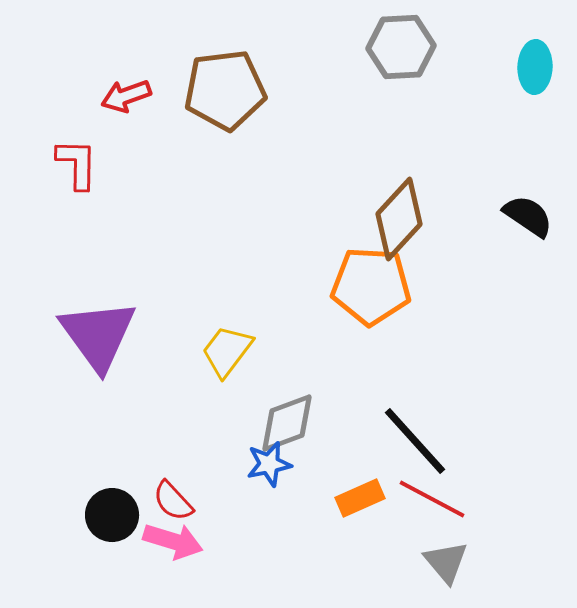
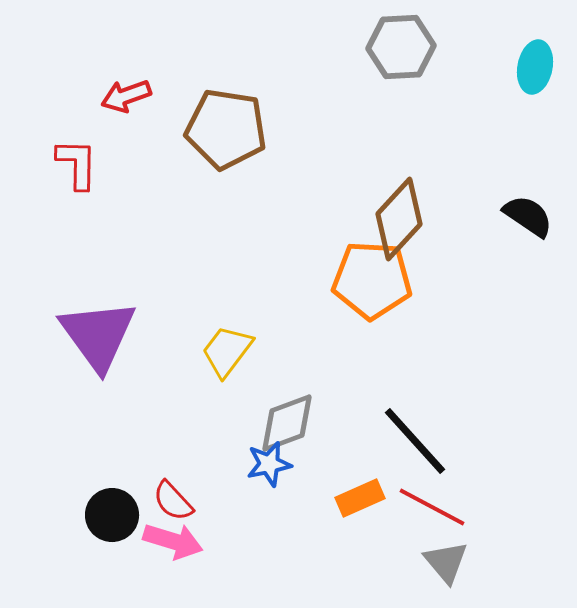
cyan ellipse: rotated 9 degrees clockwise
brown pentagon: moved 1 px right, 39 px down; rotated 16 degrees clockwise
orange pentagon: moved 1 px right, 6 px up
red line: moved 8 px down
